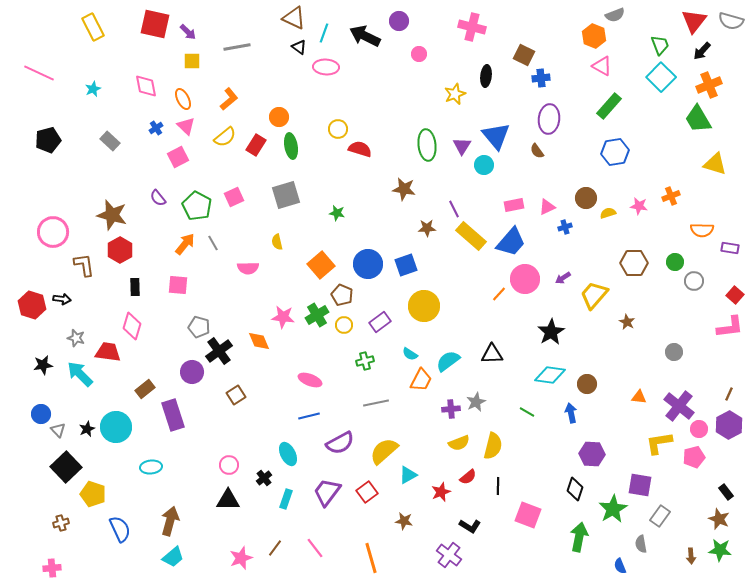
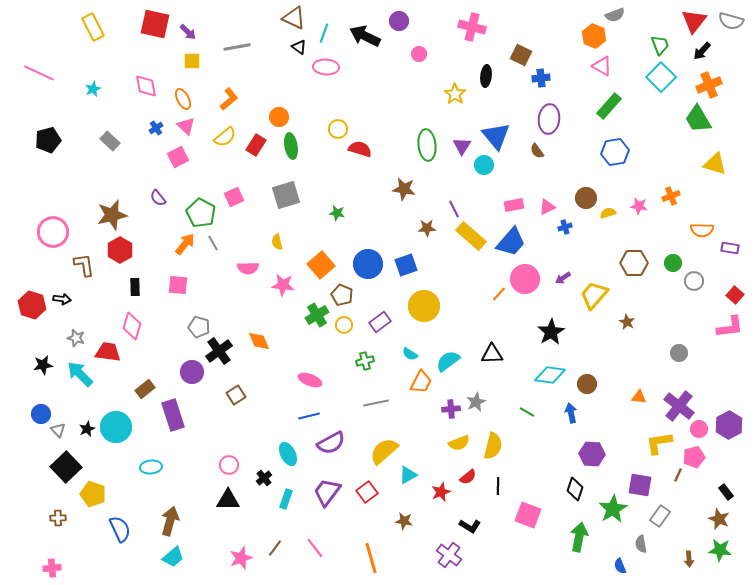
brown square at (524, 55): moved 3 px left
yellow star at (455, 94): rotated 15 degrees counterclockwise
green pentagon at (197, 206): moved 4 px right, 7 px down
brown star at (112, 215): rotated 28 degrees counterclockwise
green circle at (675, 262): moved 2 px left, 1 px down
pink star at (283, 317): moved 32 px up
gray circle at (674, 352): moved 5 px right, 1 px down
orange trapezoid at (421, 380): moved 2 px down
brown line at (729, 394): moved 51 px left, 81 px down
purple semicircle at (340, 443): moved 9 px left
brown cross at (61, 523): moved 3 px left, 5 px up; rotated 14 degrees clockwise
brown arrow at (691, 556): moved 2 px left, 3 px down
